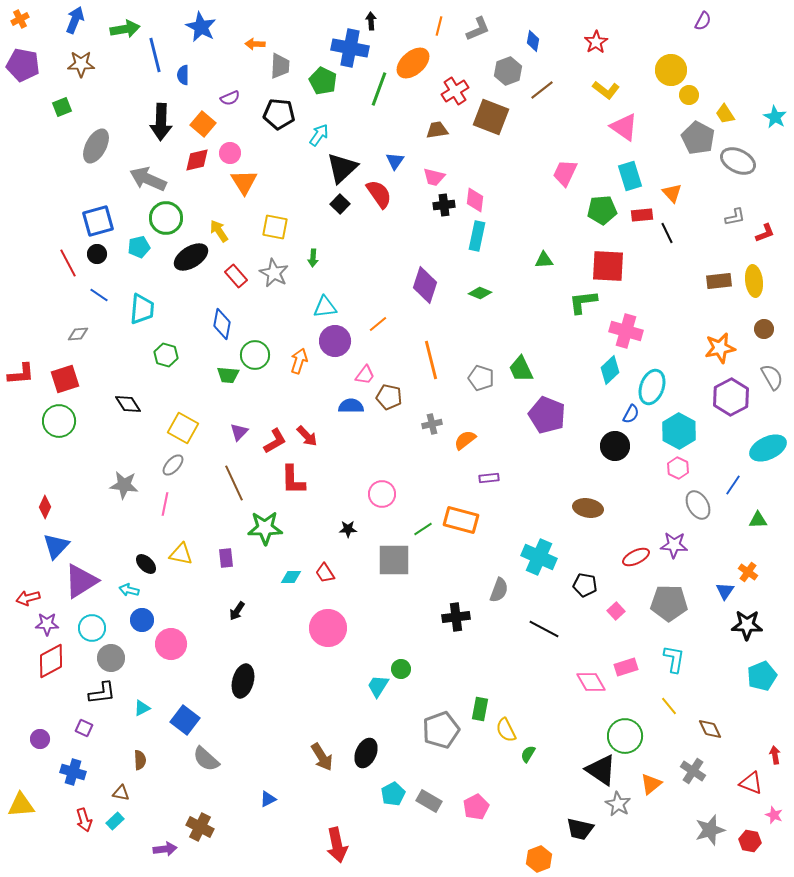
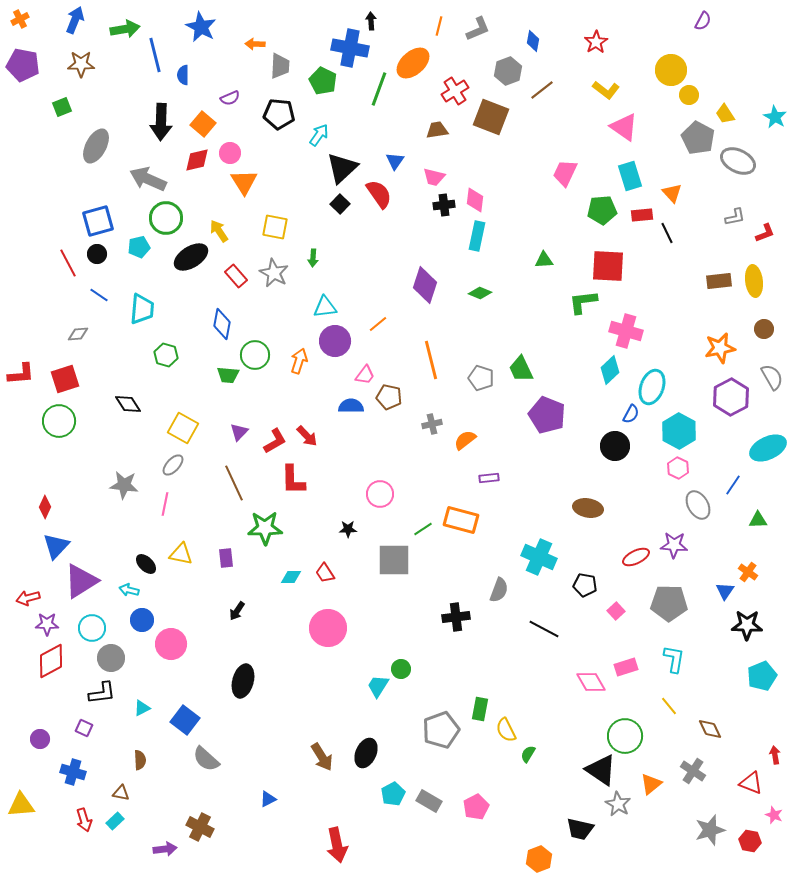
pink circle at (382, 494): moved 2 px left
